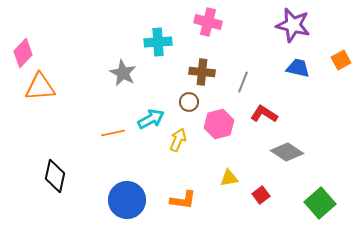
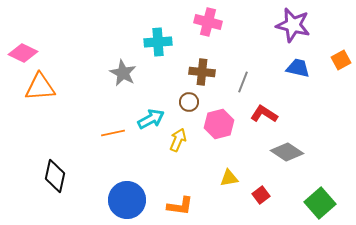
pink diamond: rotated 72 degrees clockwise
orange L-shape: moved 3 px left, 6 px down
